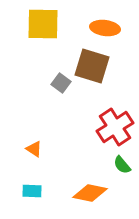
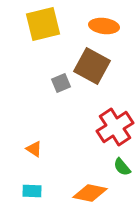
yellow square: rotated 15 degrees counterclockwise
orange ellipse: moved 1 px left, 2 px up
brown square: rotated 12 degrees clockwise
gray square: rotated 30 degrees clockwise
green semicircle: moved 2 px down
